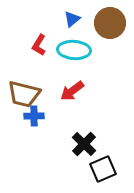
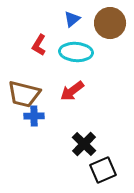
cyan ellipse: moved 2 px right, 2 px down
black square: moved 1 px down
